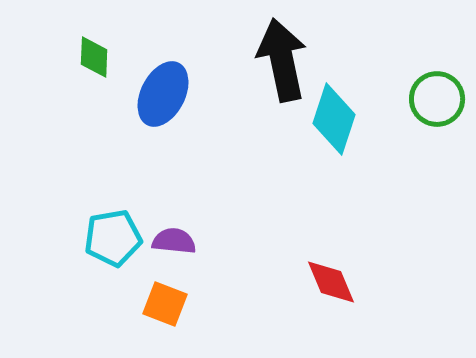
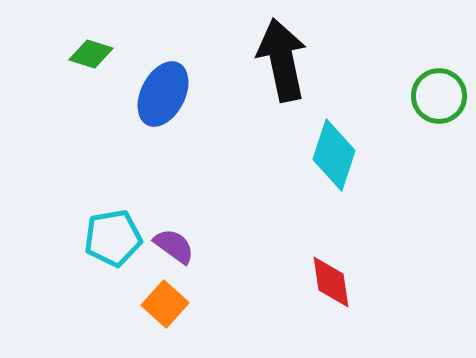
green diamond: moved 3 px left, 3 px up; rotated 75 degrees counterclockwise
green circle: moved 2 px right, 3 px up
cyan diamond: moved 36 px down
purple semicircle: moved 5 px down; rotated 30 degrees clockwise
red diamond: rotated 14 degrees clockwise
orange square: rotated 21 degrees clockwise
